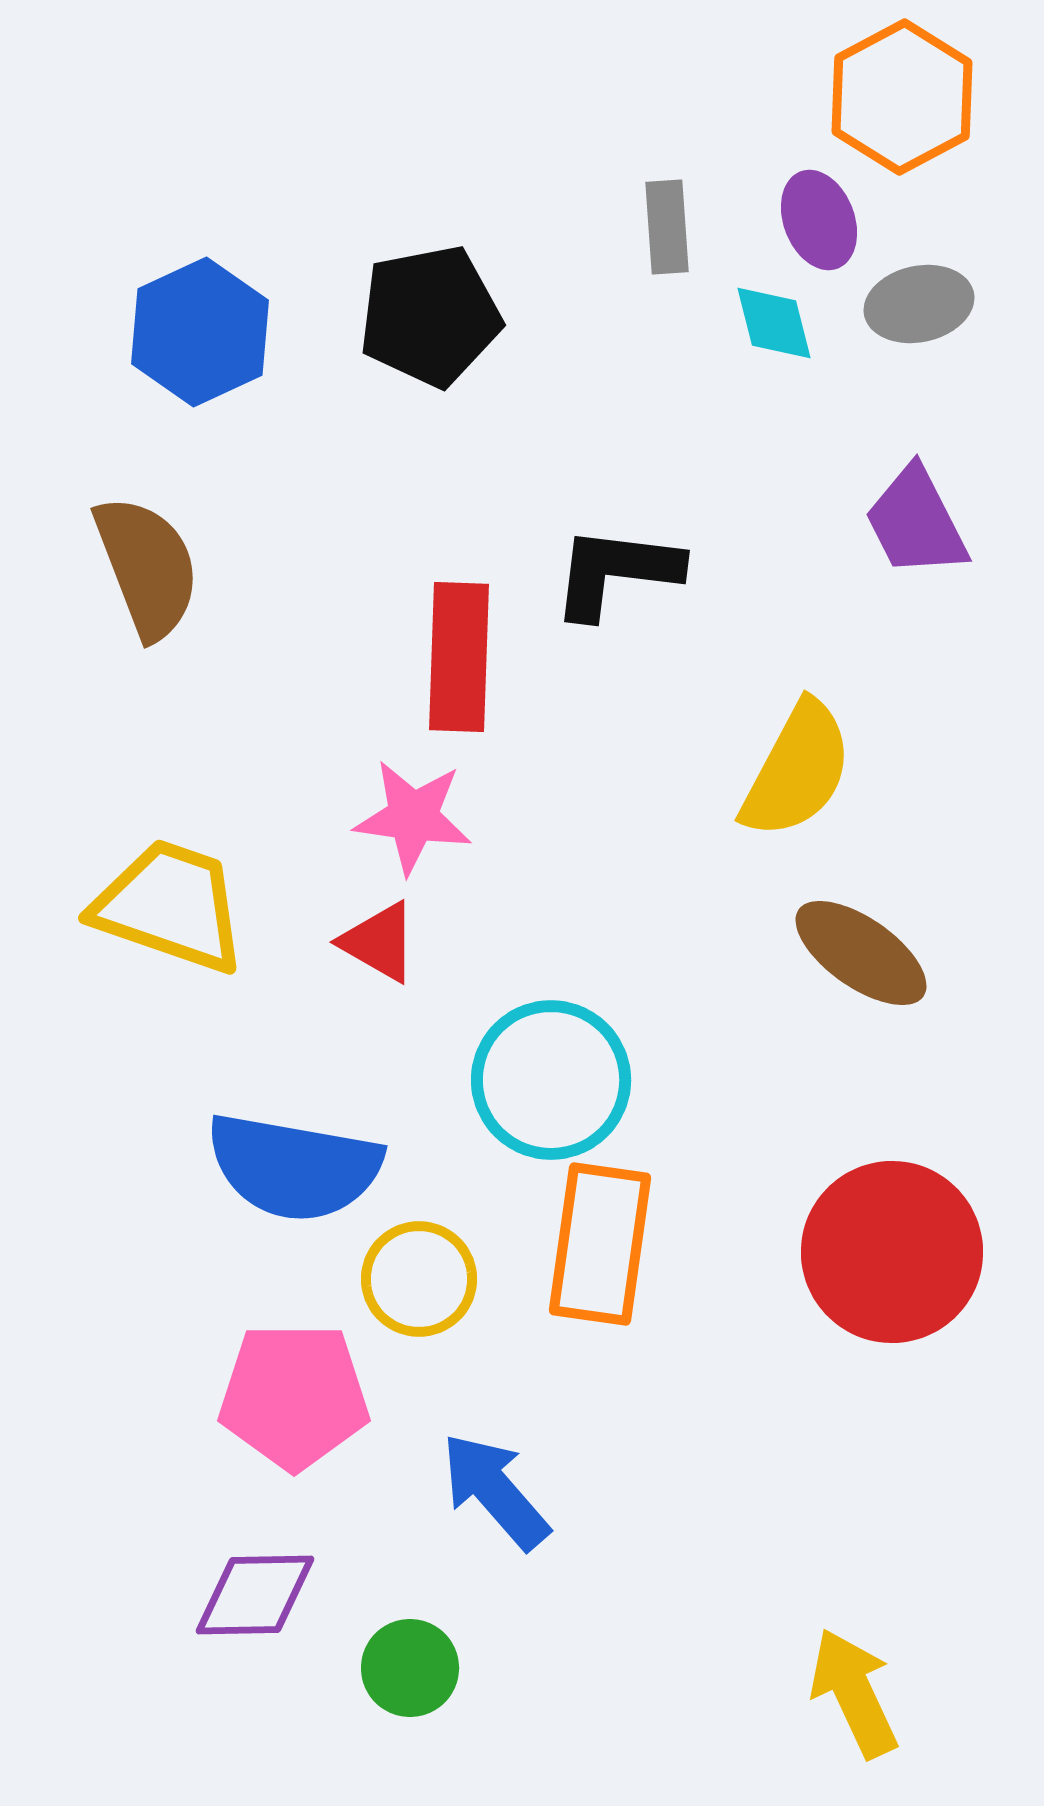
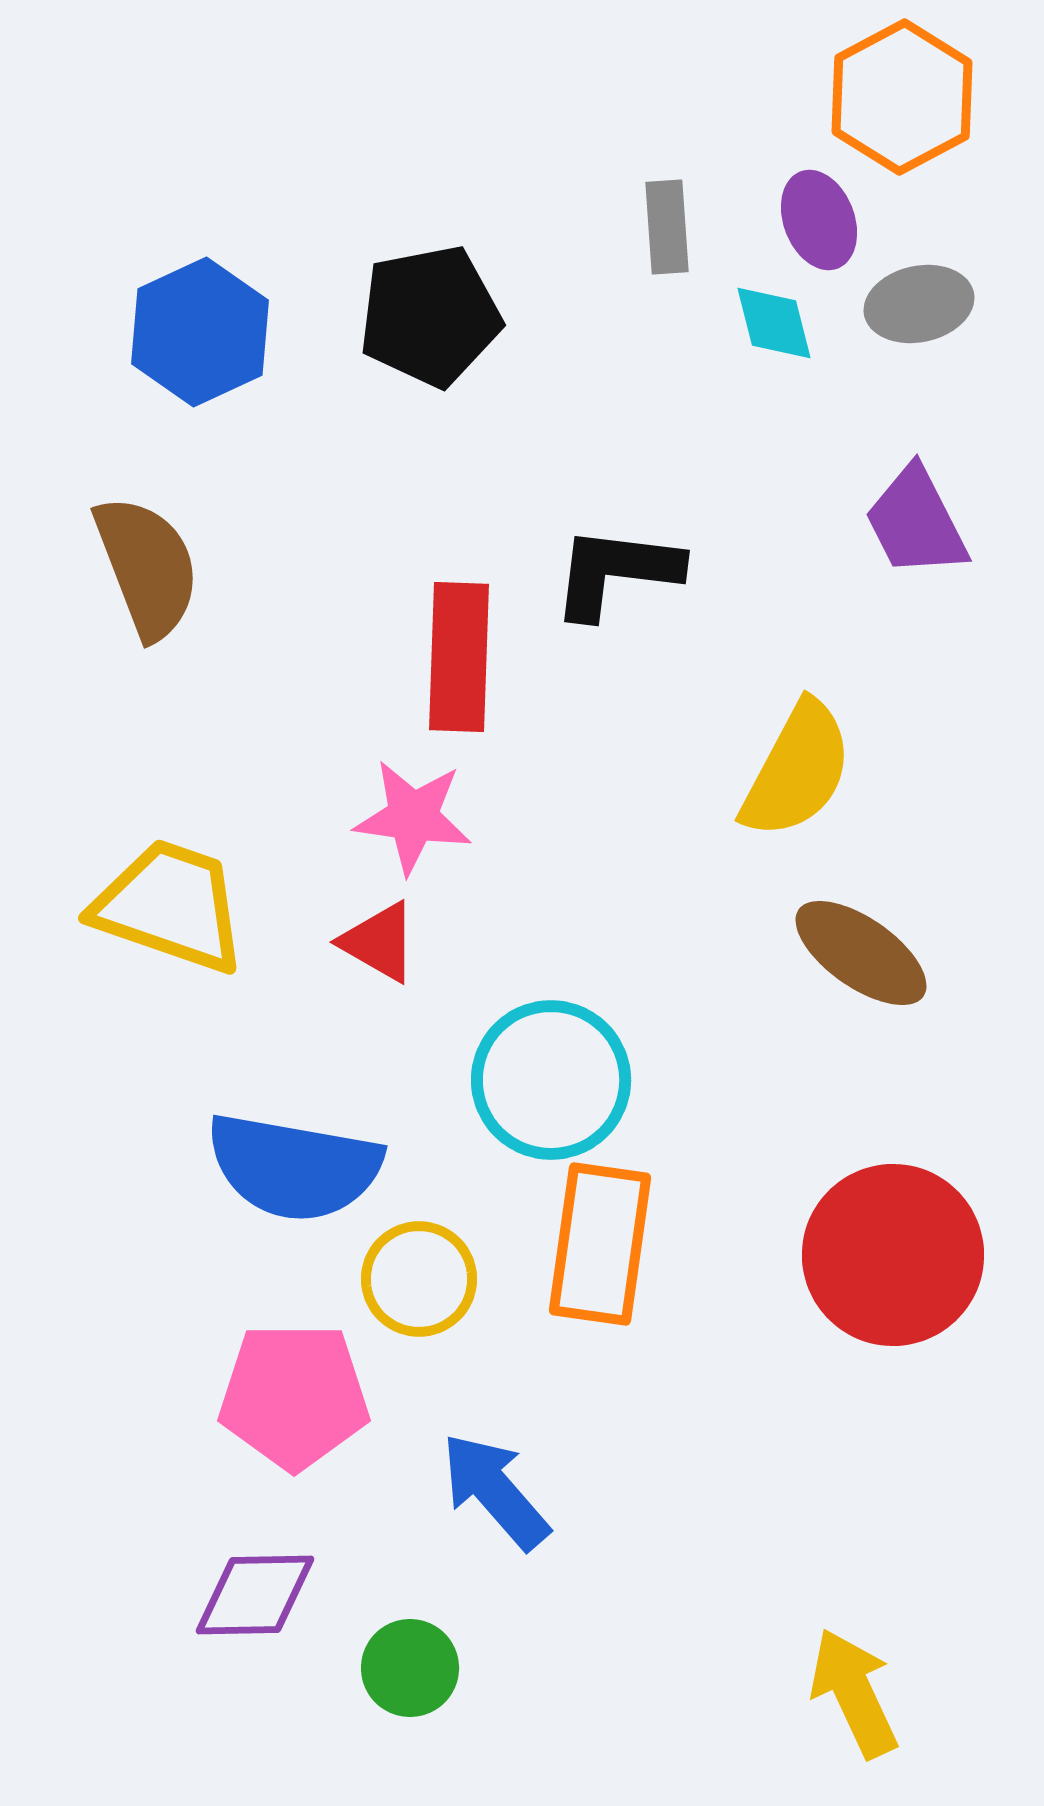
red circle: moved 1 px right, 3 px down
